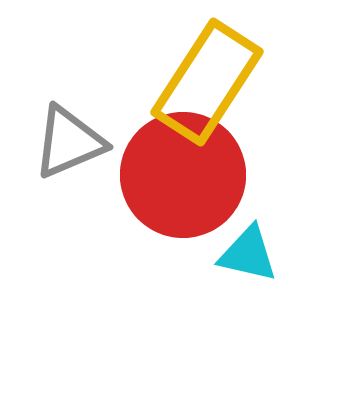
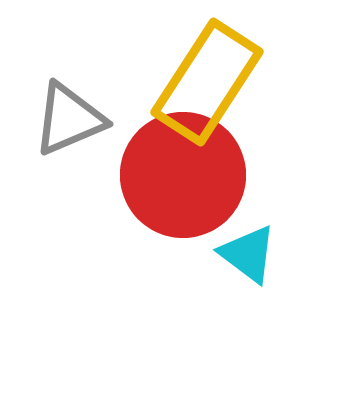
gray triangle: moved 23 px up
cyan triangle: rotated 24 degrees clockwise
